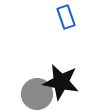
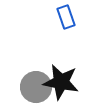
gray circle: moved 1 px left, 7 px up
